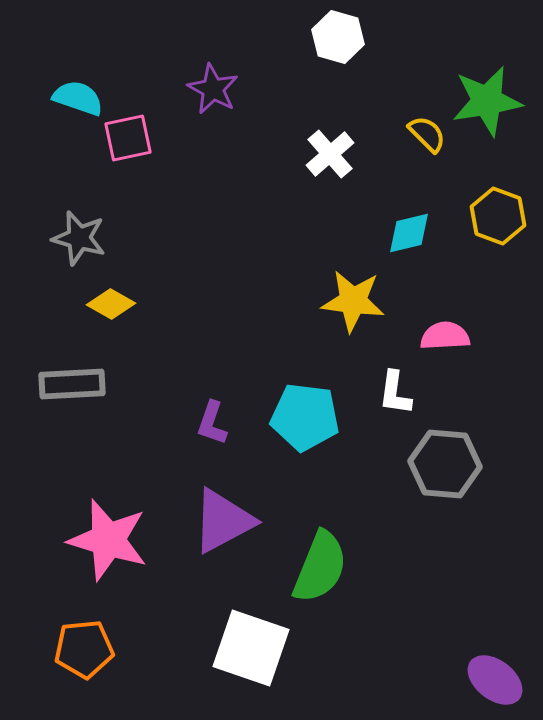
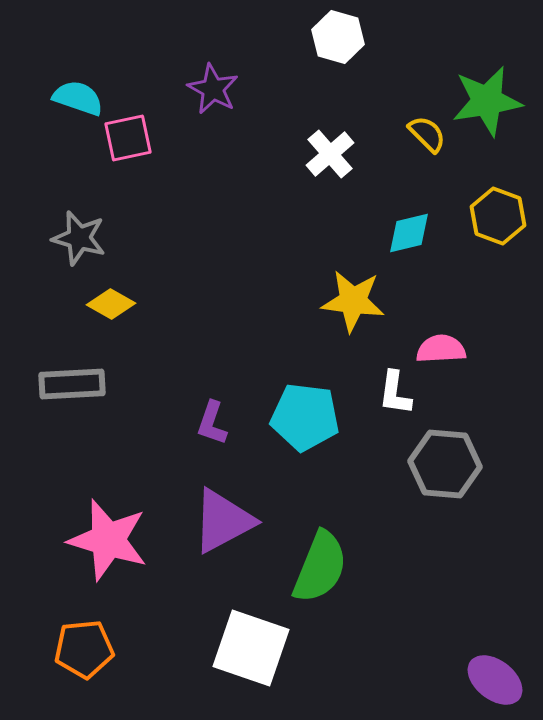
pink semicircle: moved 4 px left, 13 px down
